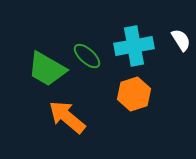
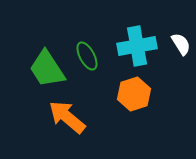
white semicircle: moved 4 px down
cyan cross: moved 3 px right
green ellipse: rotated 20 degrees clockwise
green trapezoid: rotated 27 degrees clockwise
